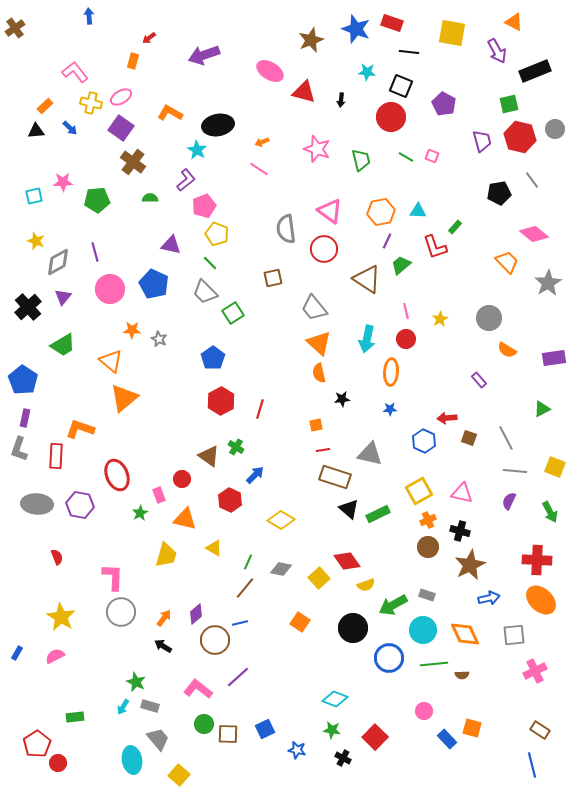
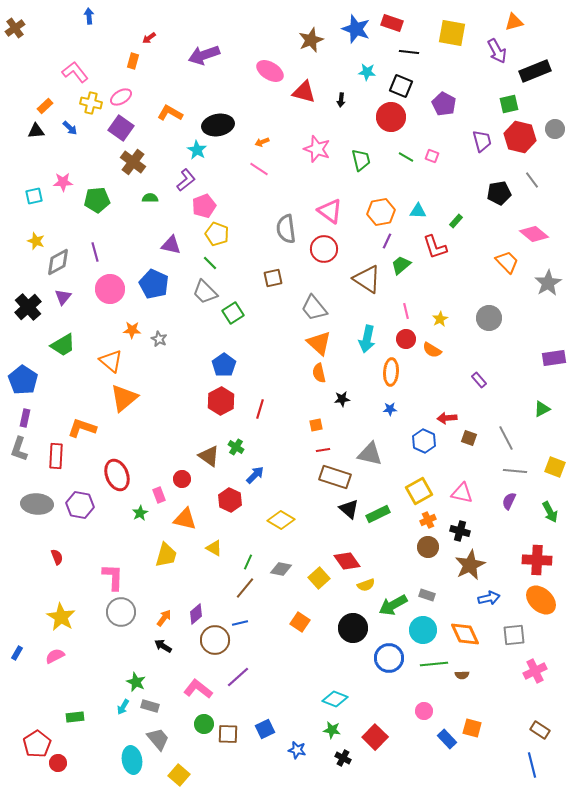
orange triangle at (514, 22): rotated 42 degrees counterclockwise
green rectangle at (455, 227): moved 1 px right, 6 px up
orange semicircle at (507, 350): moved 75 px left
blue pentagon at (213, 358): moved 11 px right, 7 px down
orange L-shape at (80, 429): moved 2 px right, 1 px up
